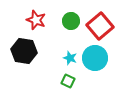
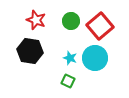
black hexagon: moved 6 px right
